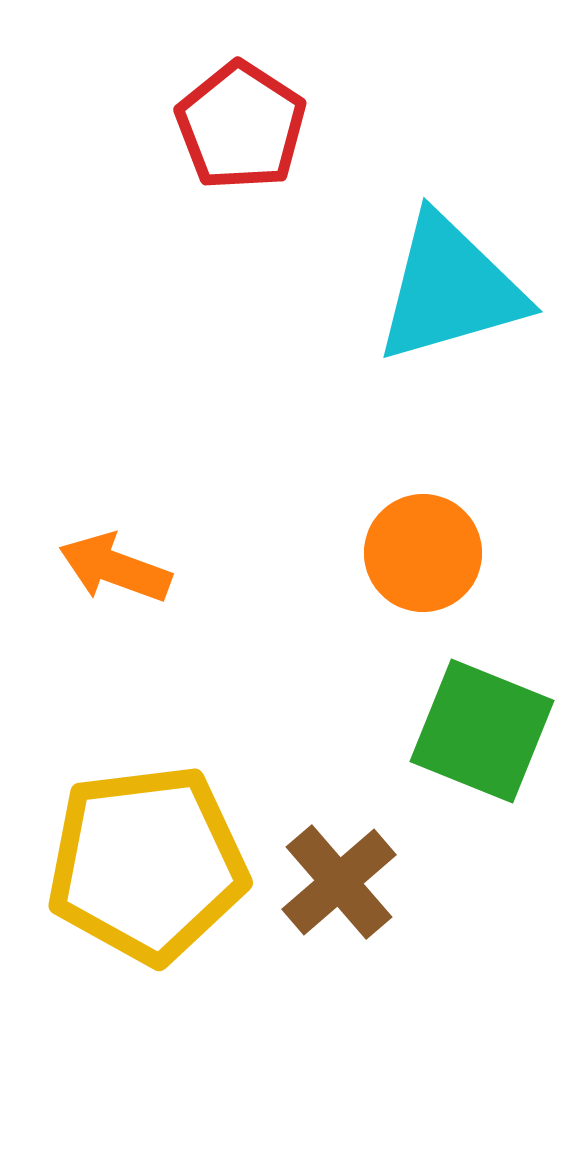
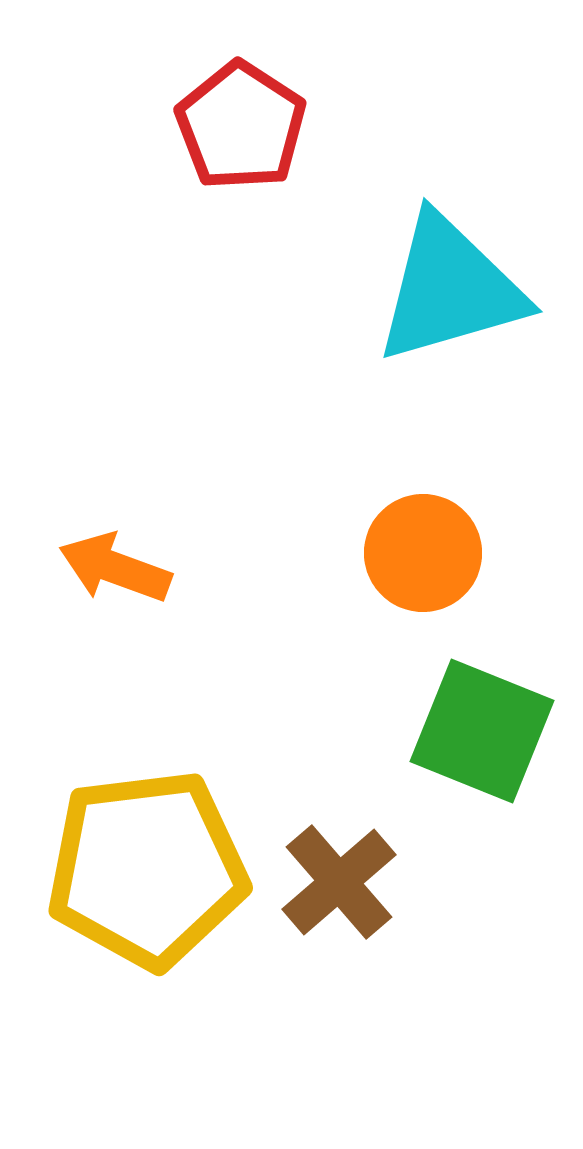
yellow pentagon: moved 5 px down
